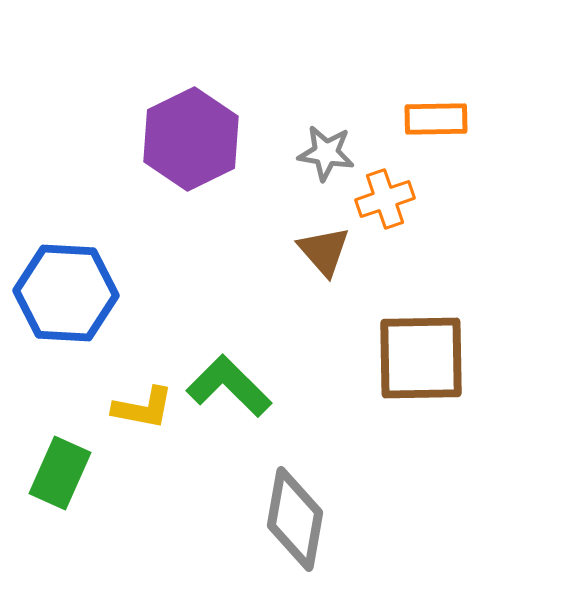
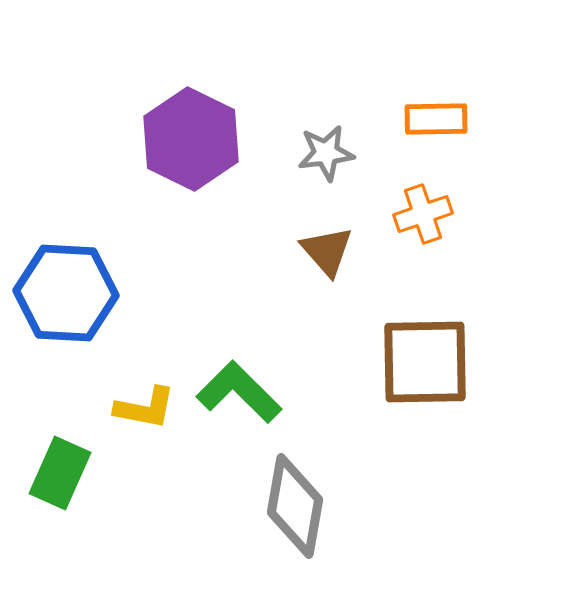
purple hexagon: rotated 8 degrees counterclockwise
gray star: rotated 16 degrees counterclockwise
orange cross: moved 38 px right, 15 px down
brown triangle: moved 3 px right
brown square: moved 4 px right, 4 px down
green L-shape: moved 10 px right, 6 px down
yellow L-shape: moved 2 px right
gray diamond: moved 13 px up
